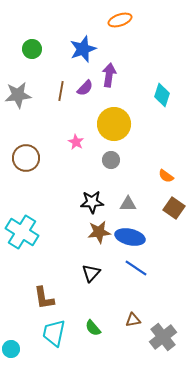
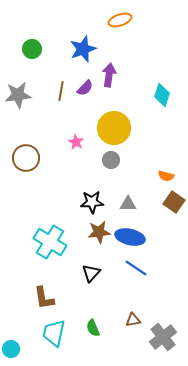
yellow circle: moved 4 px down
orange semicircle: rotated 21 degrees counterclockwise
brown square: moved 6 px up
cyan cross: moved 28 px right, 10 px down
green semicircle: rotated 18 degrees clockwise
